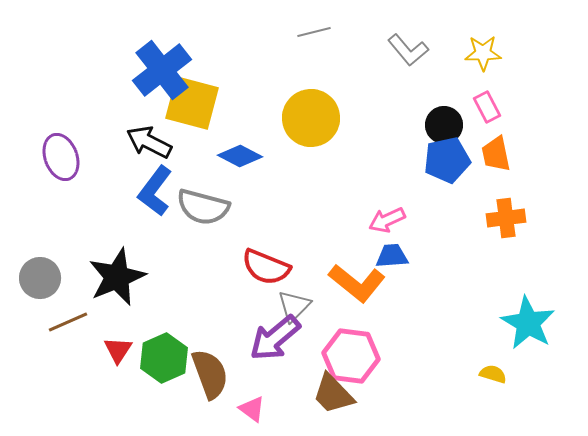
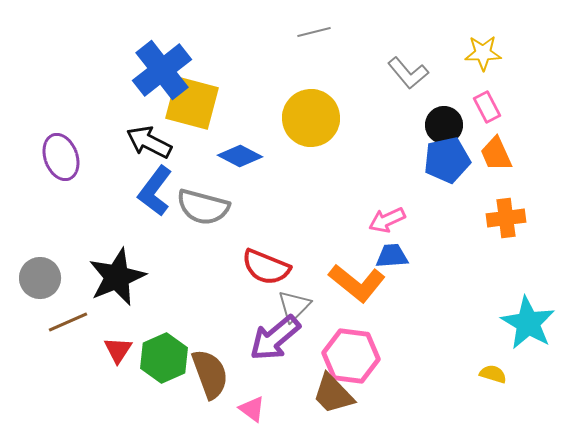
gray L-shape: moved 23 px down
orange trapezoid: rotated 12 degrees counterclockwise
